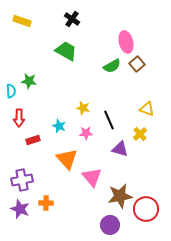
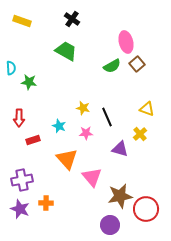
green star: moved 1 px down
cyan semicircle: moved 23 px up
black line: moved 2 px left, 3 px up
